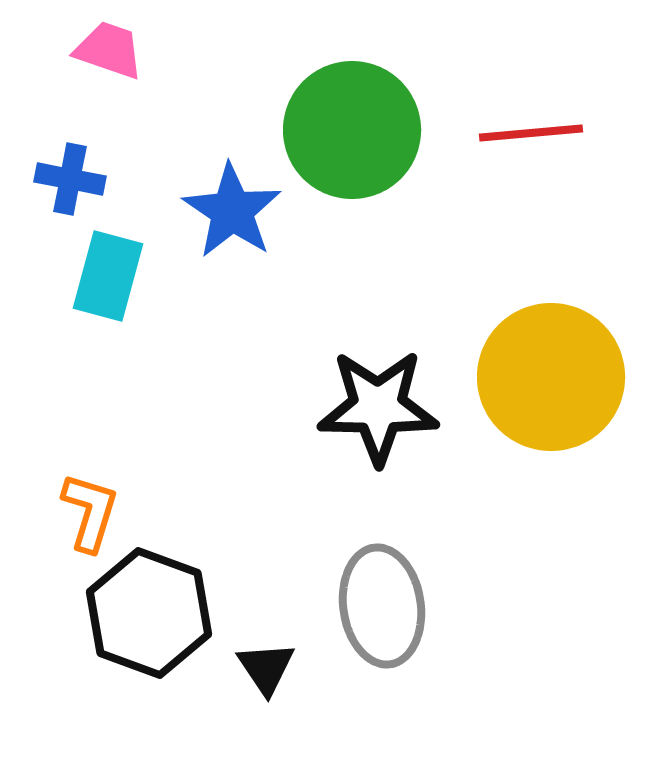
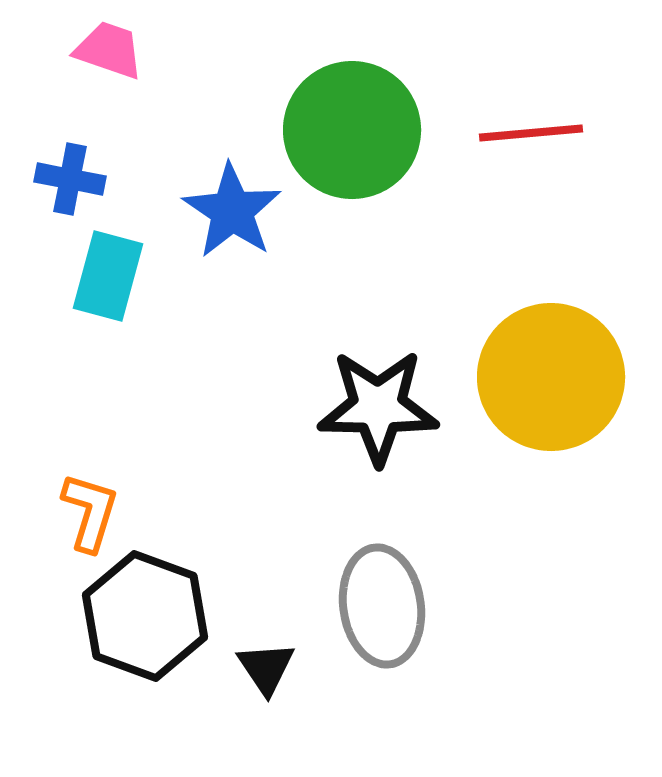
black hexagon: moved 4 px left, 3 px down
